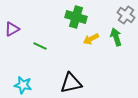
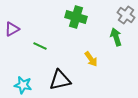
yellow arrow: moved 20 px down; rotated 98 degrees counterclockwise
black triangle: moved 11 px left, 3 px up
